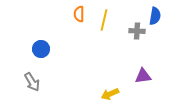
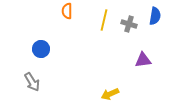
orange semicircle: moved 12 px left, 3 px up
gray cross: moved 8 px left, 7 px up; rotated 14 degrees clockwise
purple triangle: moved 16 px up
